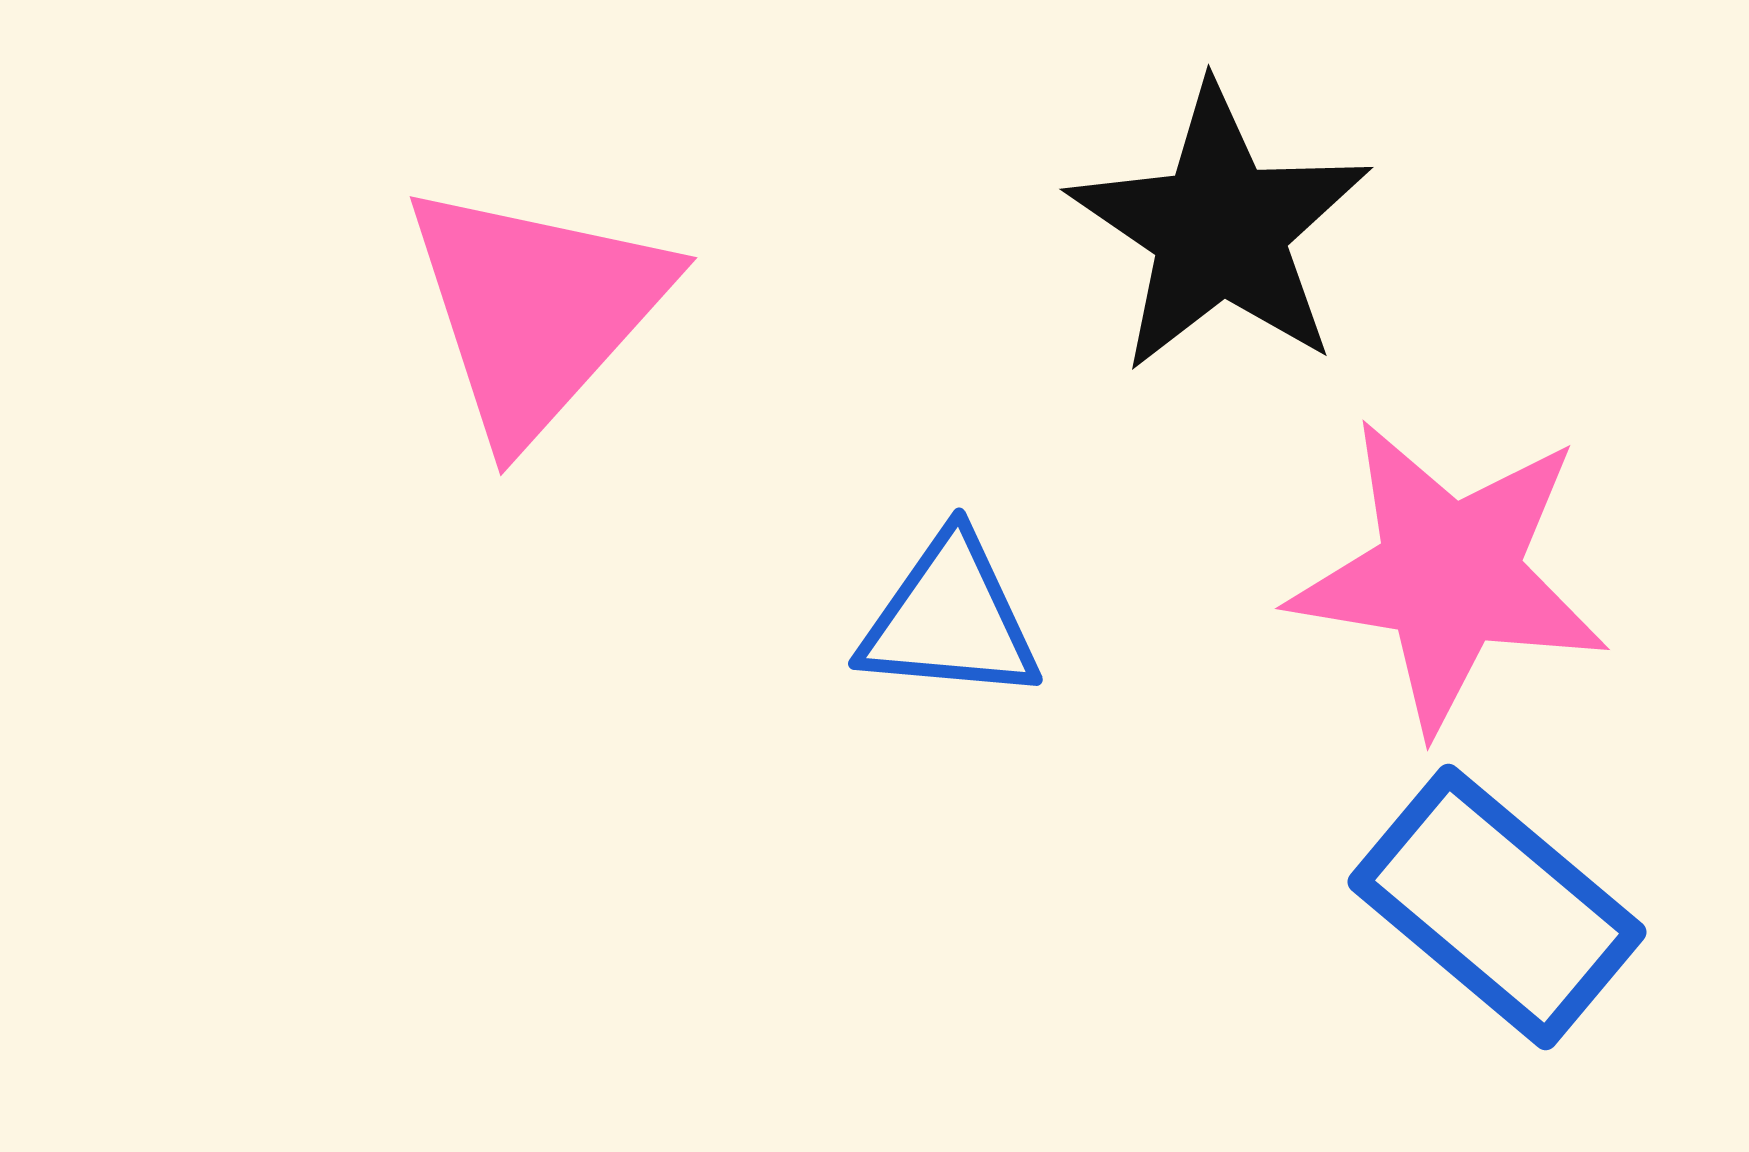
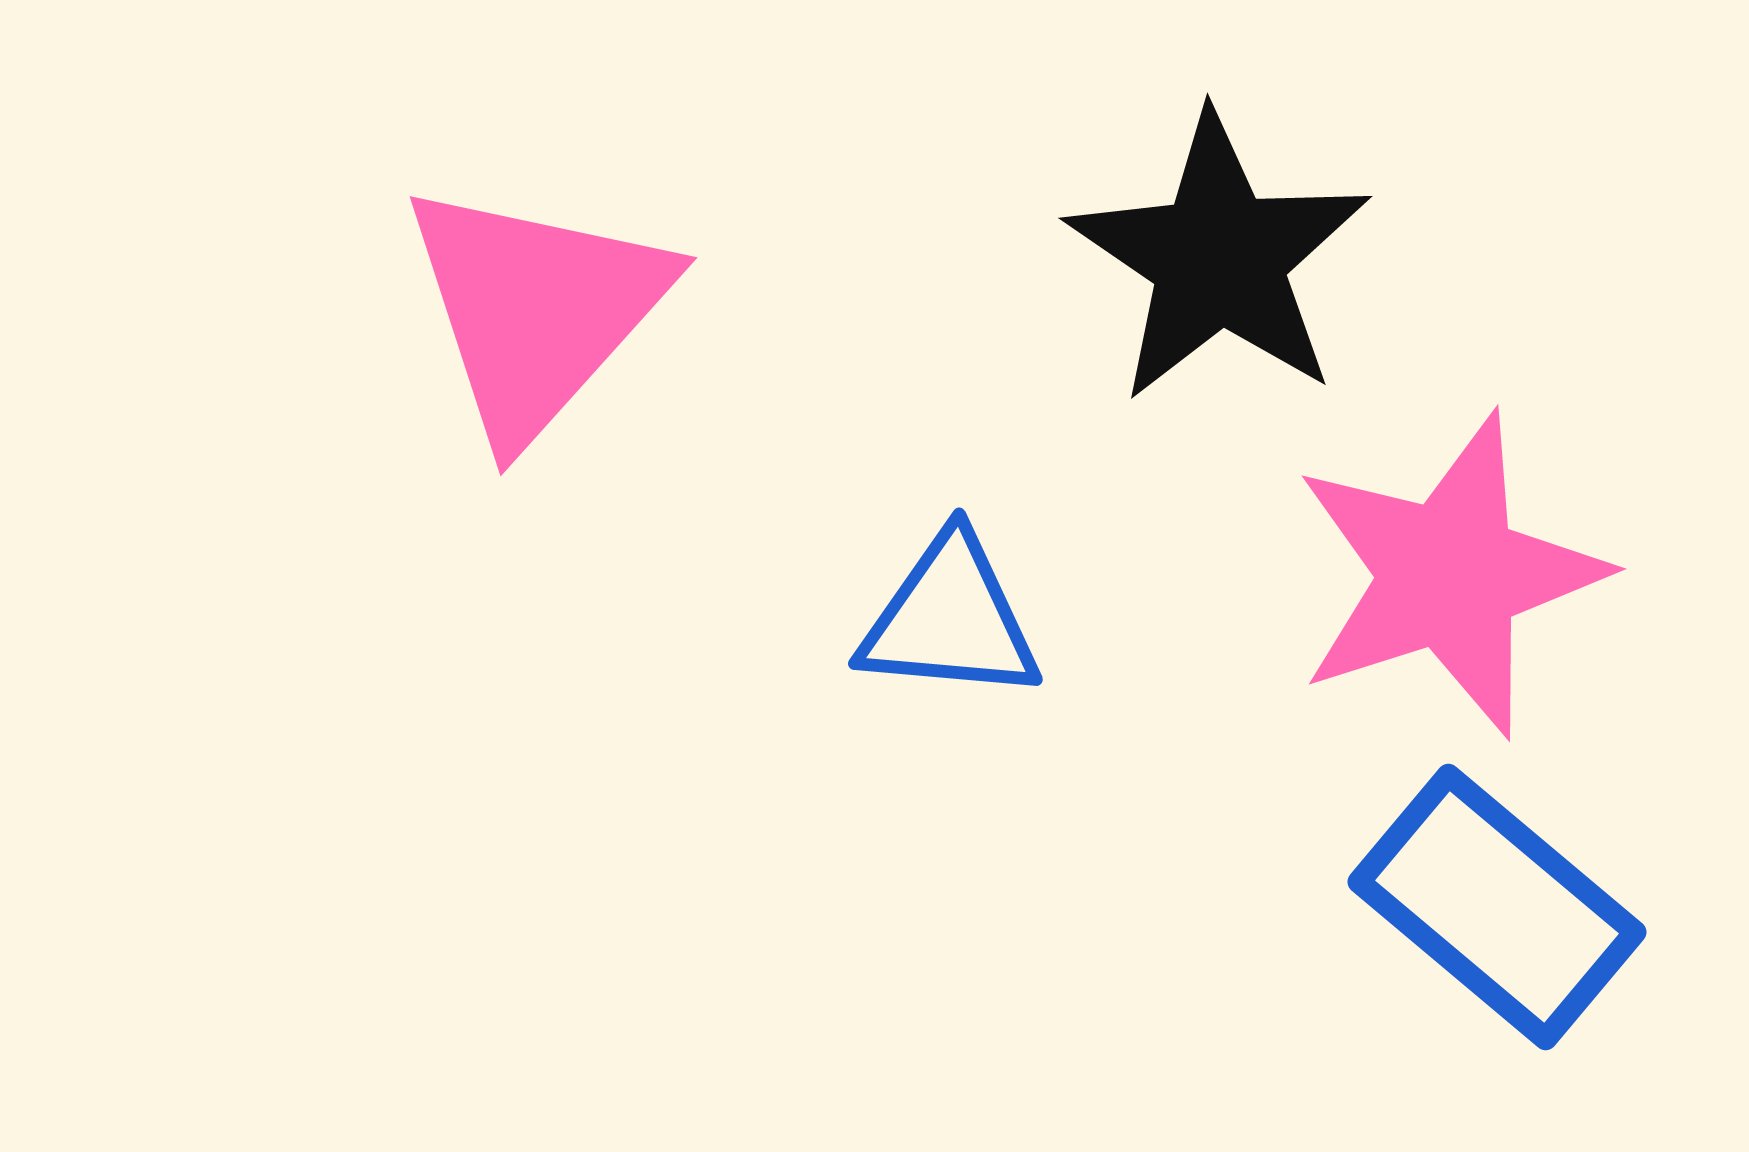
black star: moved 1 px left, 29 px down
pink star: rotated 27 degrees counterclockwise
